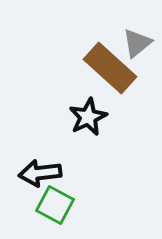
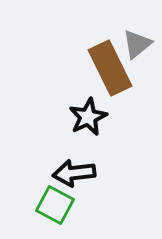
gray triangle: moved 1 px down
brown rectangle: rotated 22 degrees clockwise
black arrow: moved 34 px right
